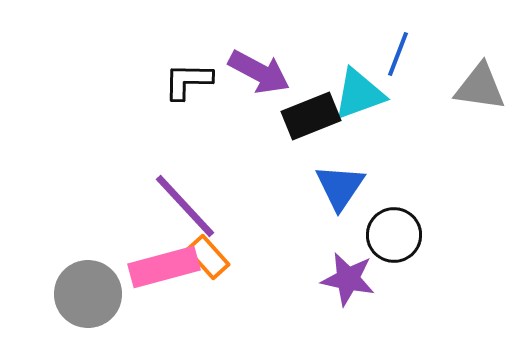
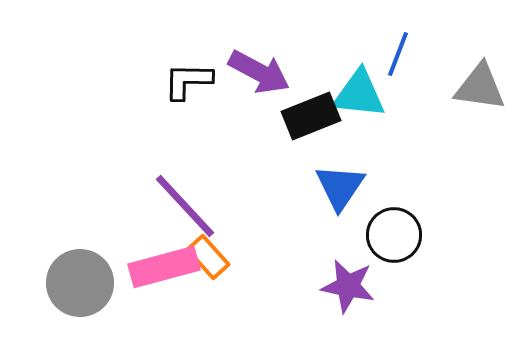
cyan triangle: rotated 26 degrees clockwise
purple star: moved 7 px down
gray circle: moved 8 px left, 11 px up
